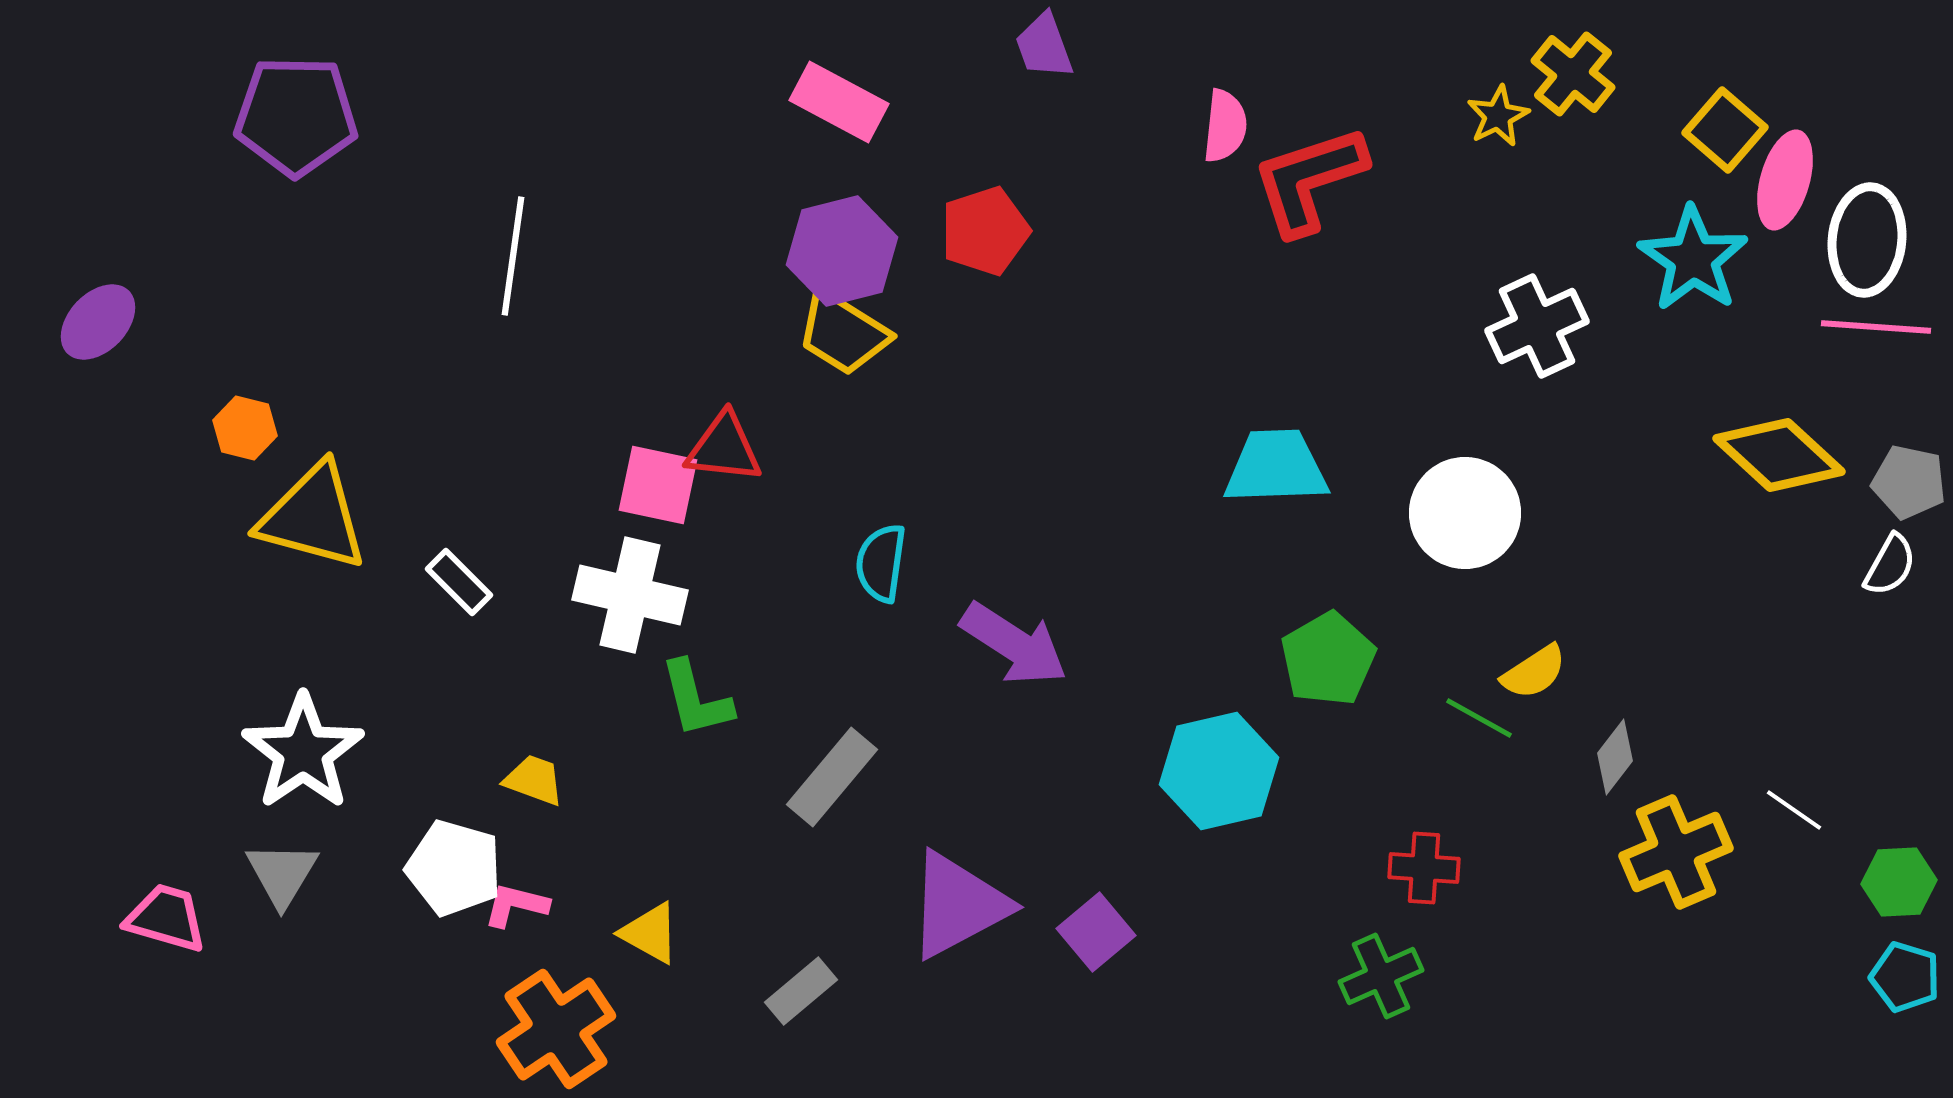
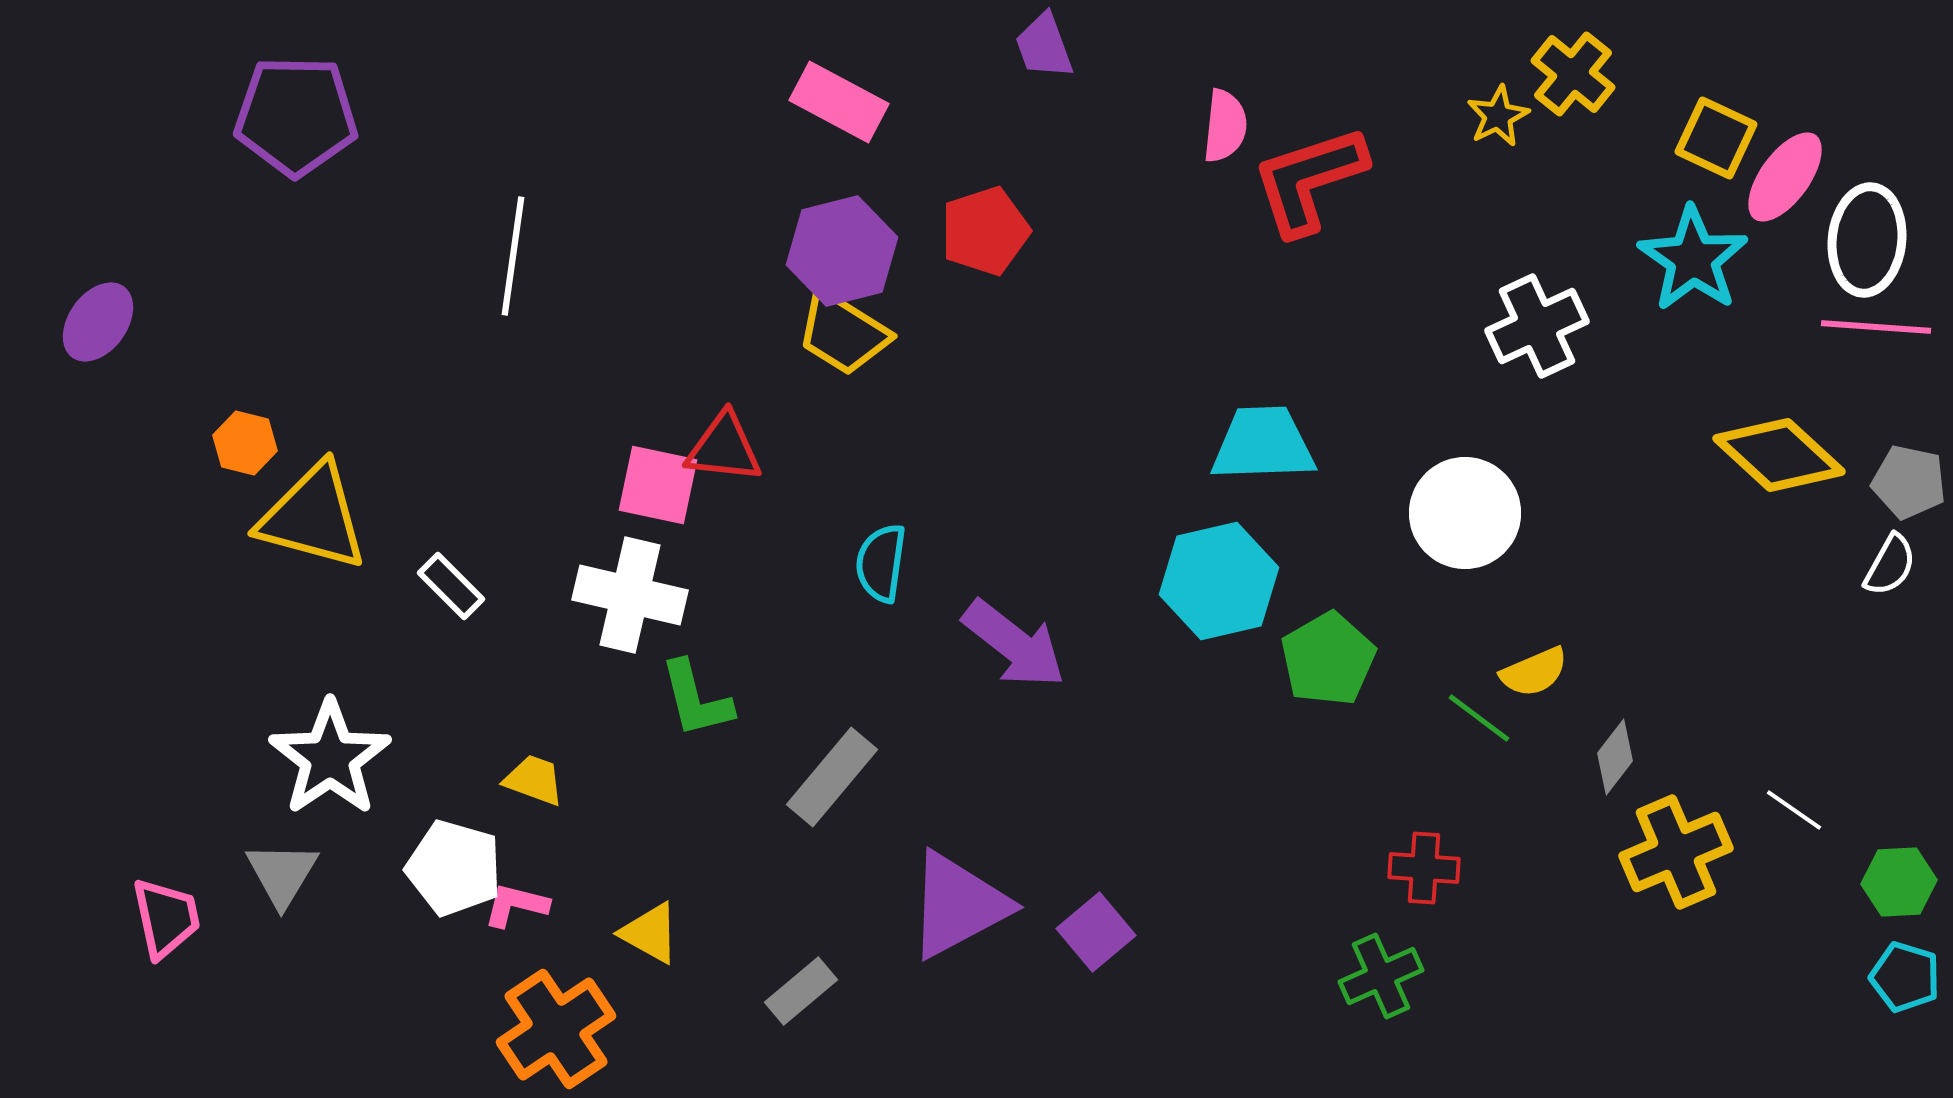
yellow square at (1725, 130): moved 9 px left, 8 px down; rotated 16 degrees counterclockwise
pink ellipse at (1785, 180): moved 3 px up; rotated 20 degrees clockwise
purple ellipse at (98, 322): rotated 8 degrees counterclockwise
orange hexagon at (245, 428): moved 15 px down
cyan trapezoid at (1276, 467): moved 13 px left, 23 px up
white rectangle at (459, 582): moved 8 px left, 4 px down
purple arrow at (1014, 644): rotated 5 degrees clockwise
yellow semicircle at (1534, 672): rotated 10 degrees clockwise
green line at (1479, 718): rotated 8 degrees clockwise
white star at (303, 752): moved 27 px right, 6 px down
cyan hexagon at (1219, 771): moved 190 px up
pink trapezoid at (166, 918): rotated 62 degrees clockwise
